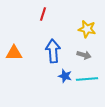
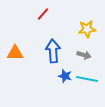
red line: rotated 24 degrees clockwise
yellow star: rotated 18 degrees counterclockwise
orange triangle: moved 1 px right
cyan line: rotated 15 degrees clockwise
